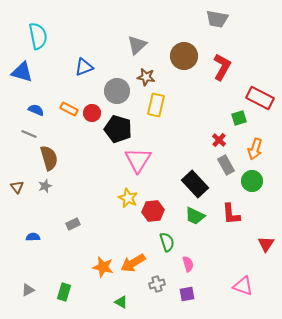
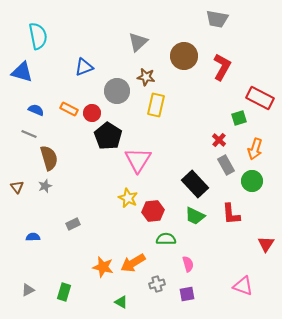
gray triangle at (137, 45): moved 1 px right, 3 px up
black pentagon at (118, 129): moved 10 px left, 7 px down; rotated 16 degrees clockwise
green semicircle at (167, 242): moved 1 px left, 3 px up; rotated 72 degrees counterclockwise
